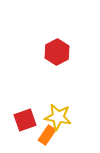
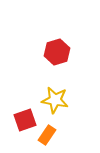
red hexagon: rotated 10 degrees clockwise
yellow star: moved 3 px left, 17 px up
